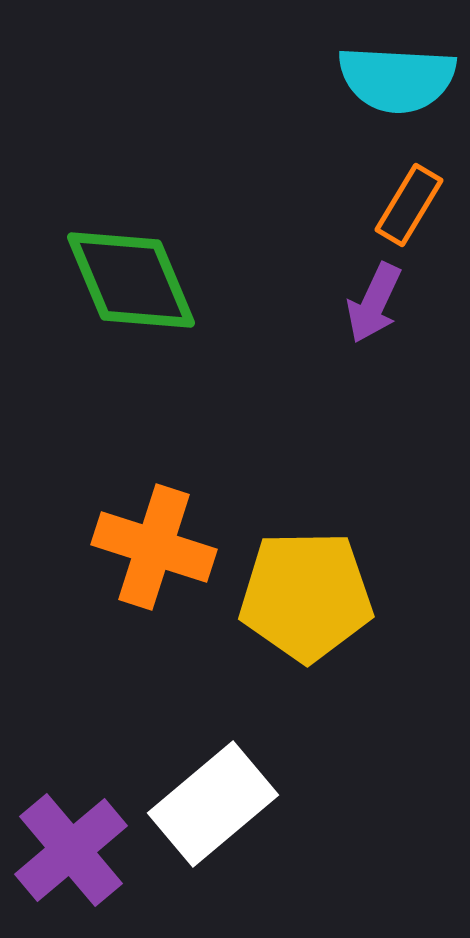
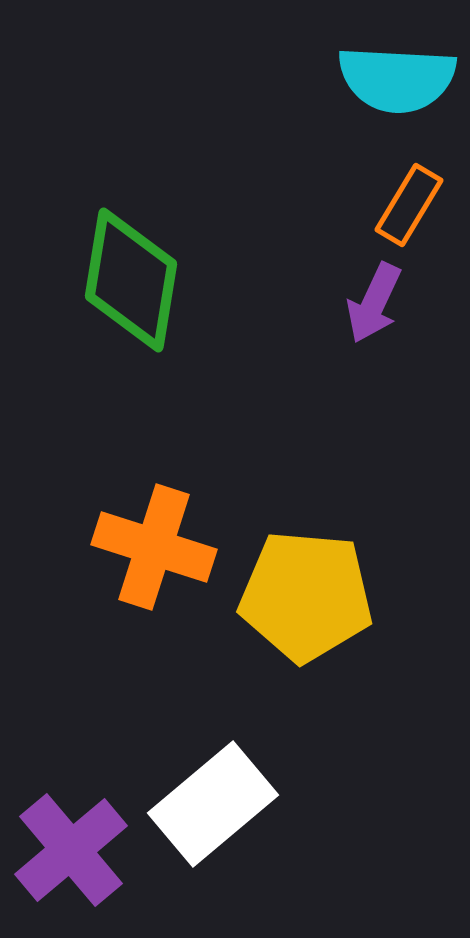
green diamond: rotated 32 degrees clockwise
yellow pentagon: rotated 6 degrees clockwise
